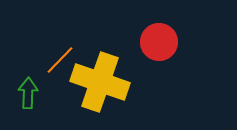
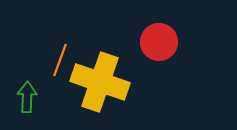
orange line: rotated 24 degrees counterclockwise
green arrow: moved 1 px left, 4 px down
